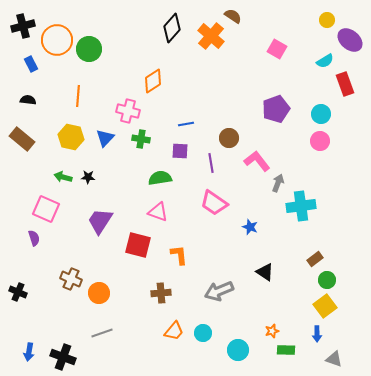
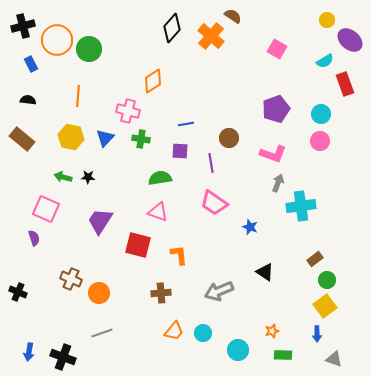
pink L-shape at (257, 161): moved 16 px right, 7 px up; rotated 148 degrees clockwise
green rectangle at (286, 350): moved 3 px left, 5 px down
